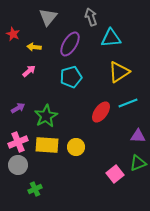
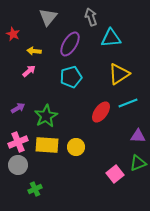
yellow arrow: moved 4 px down
yellow triangle: moved 2 px down
